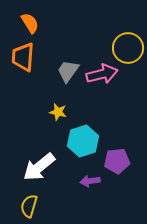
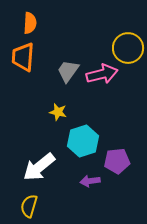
orange semicircle: rotated 35 degrees clockwise
